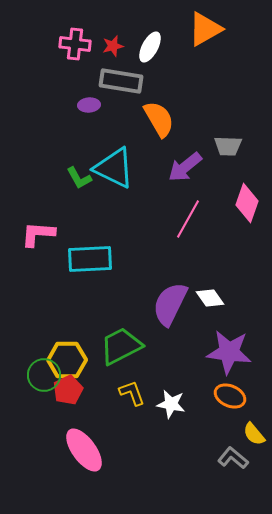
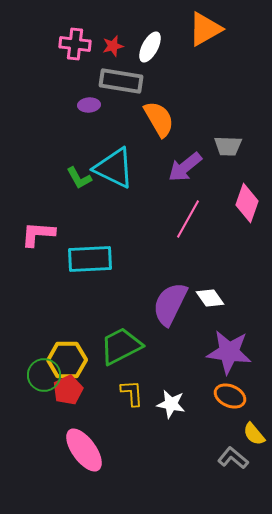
yellow L-shape: rotated 16 degrees clockwise
